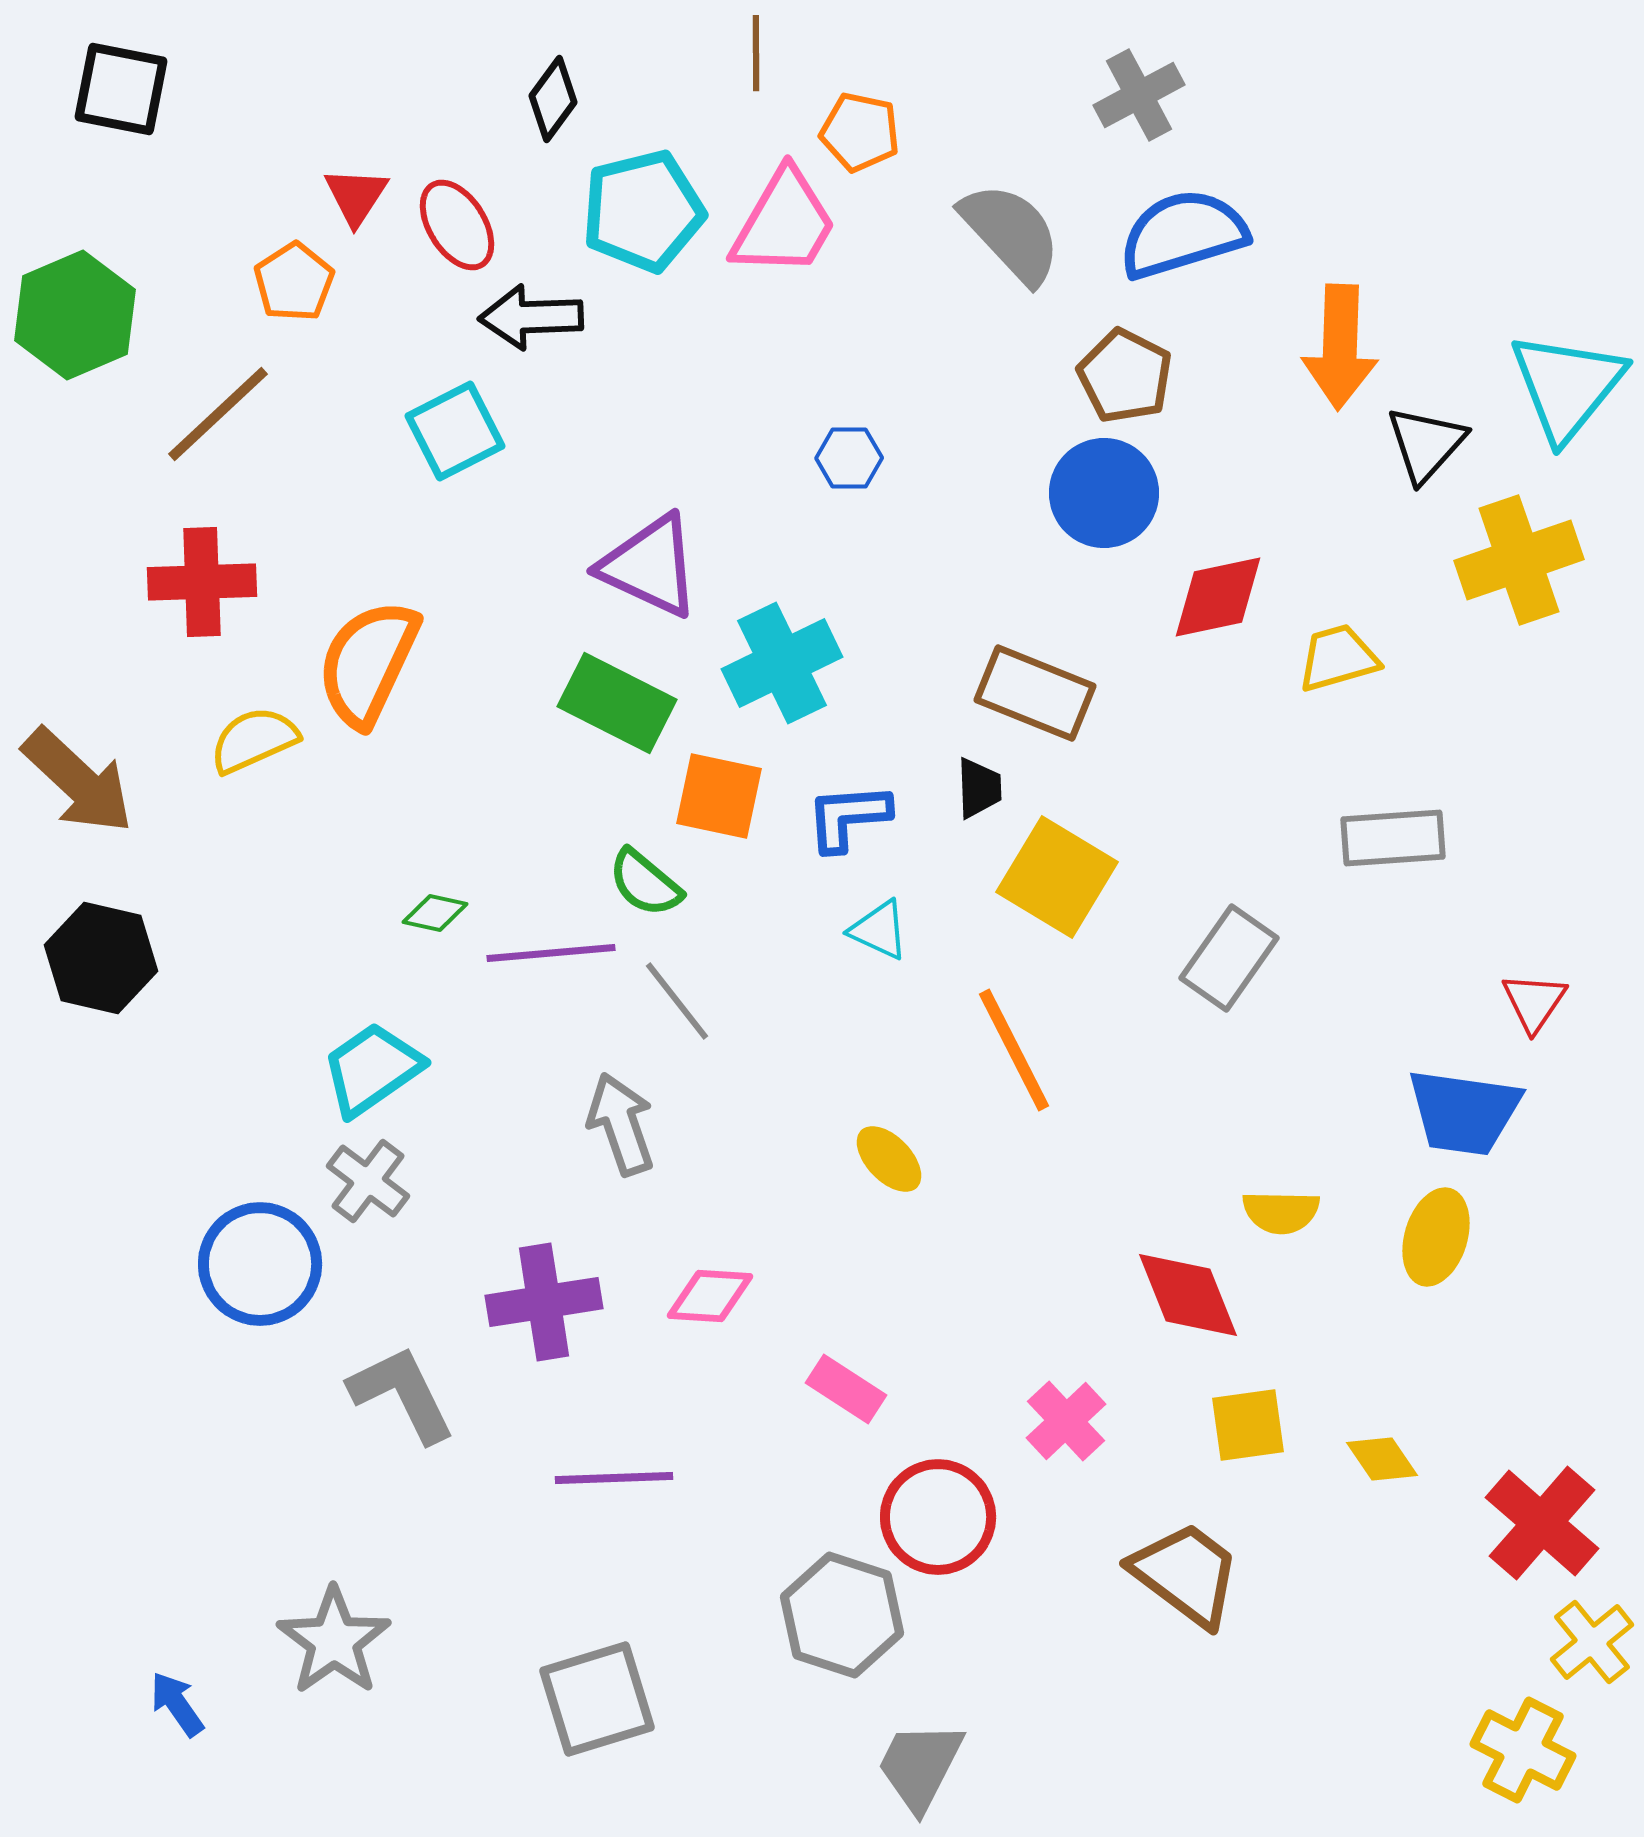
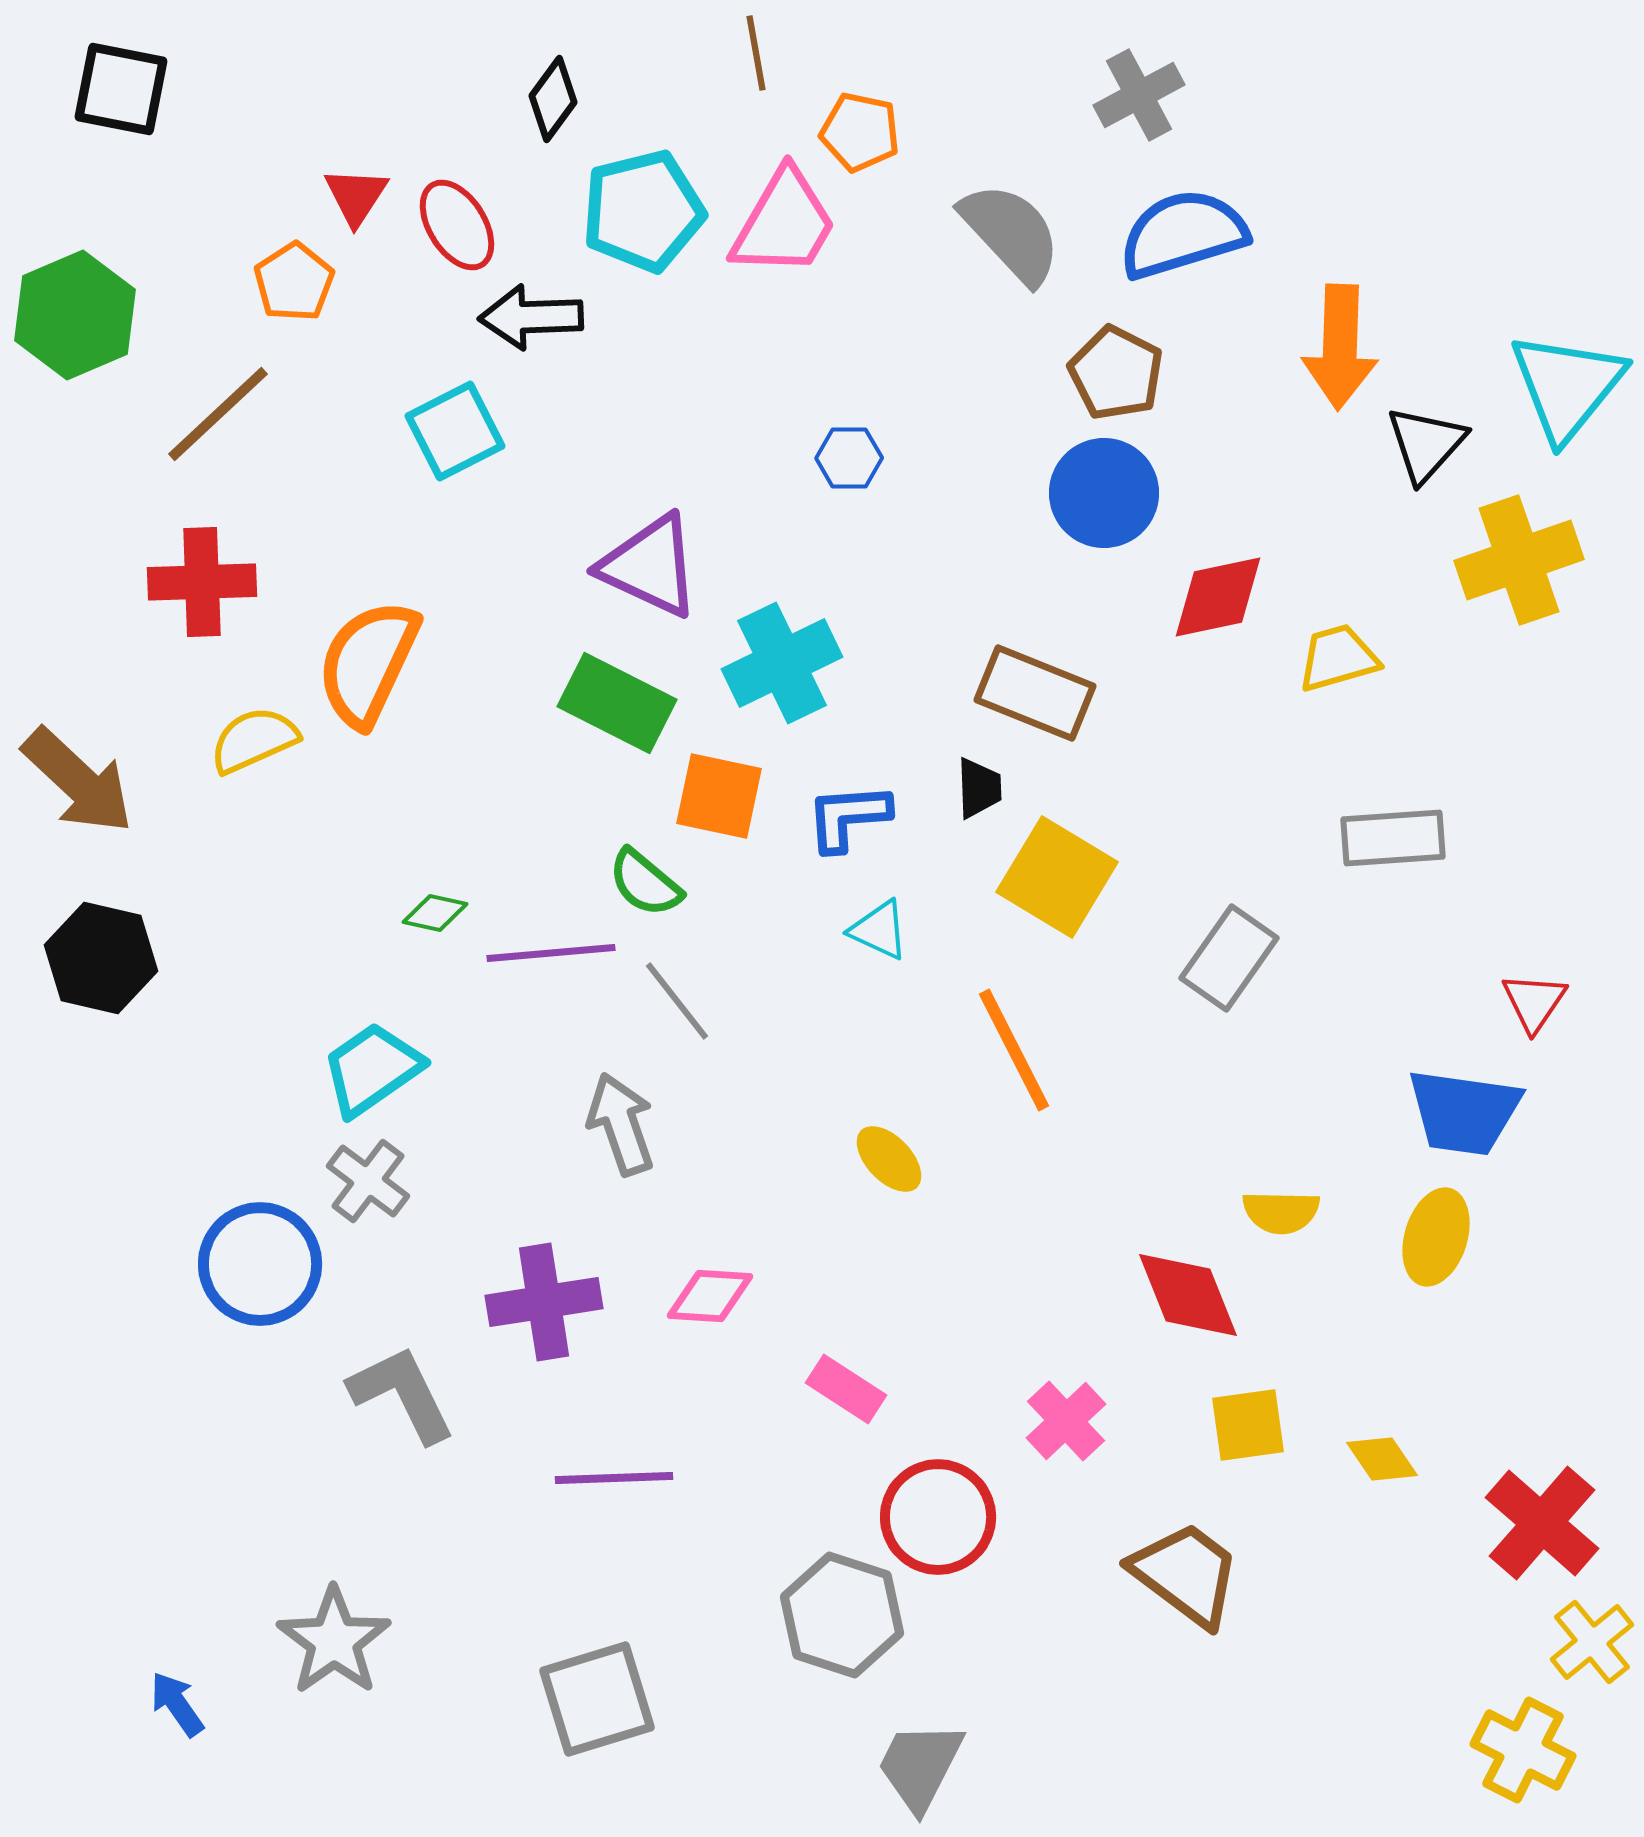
brown line at (756, 53): rotated 10 degrees counterclockwise
brown pentagon at (1125, 376): moved 9 px left, 3 px up
